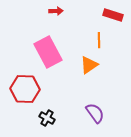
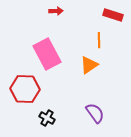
pink rectangle: moved 1 px left, 2 px down
